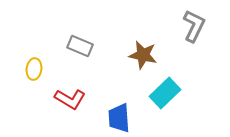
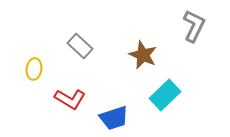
gray rectangle: rotated 20 degrees clockwise
brown star: rotated 12 degrees clockwise
cyan rectangle: moved 2 px down
blue trapezoid: moved 5 px left; rotated 104 degrees counterclockwise
